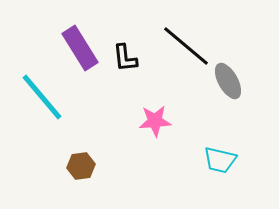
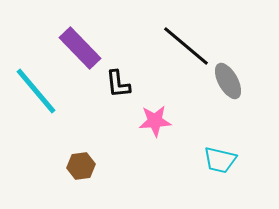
purple rectangle: rotated 12 degrees counterclockwise
black L-shape: moved 7 px left, 26 px down
cyan line: moved 6 px left, 6 px up
